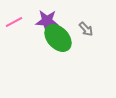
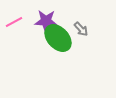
purple star: moved 1 px left
gray arrow: moved 5 px left
